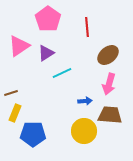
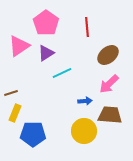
pink pentagon: moved 2 px left, 4 px down
pink arrow: rotated 30 degrees clockwise
